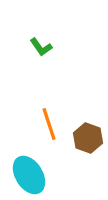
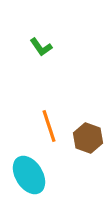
orange line: moved 2 px down
